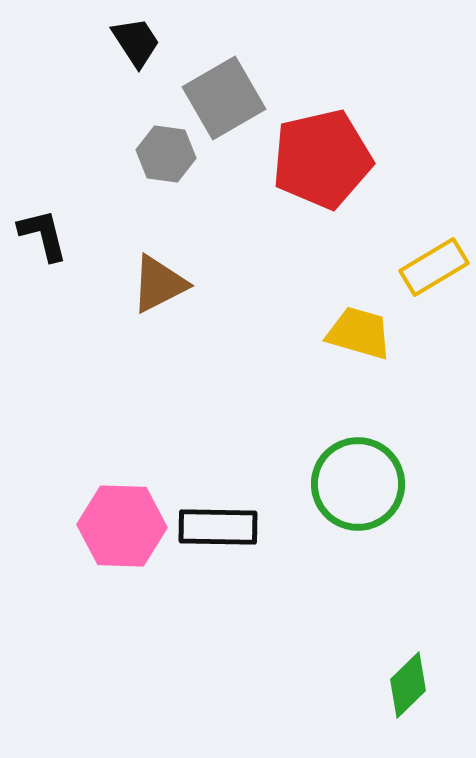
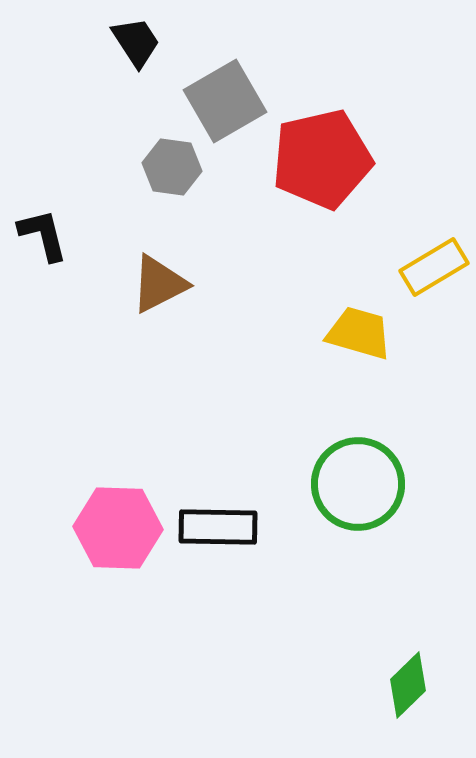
gray square: moved 1 px right, 3 px down
gray hexagon: moved 6 px right, 13 px down
pink hexagon: moved 4 px left, 2 px down
